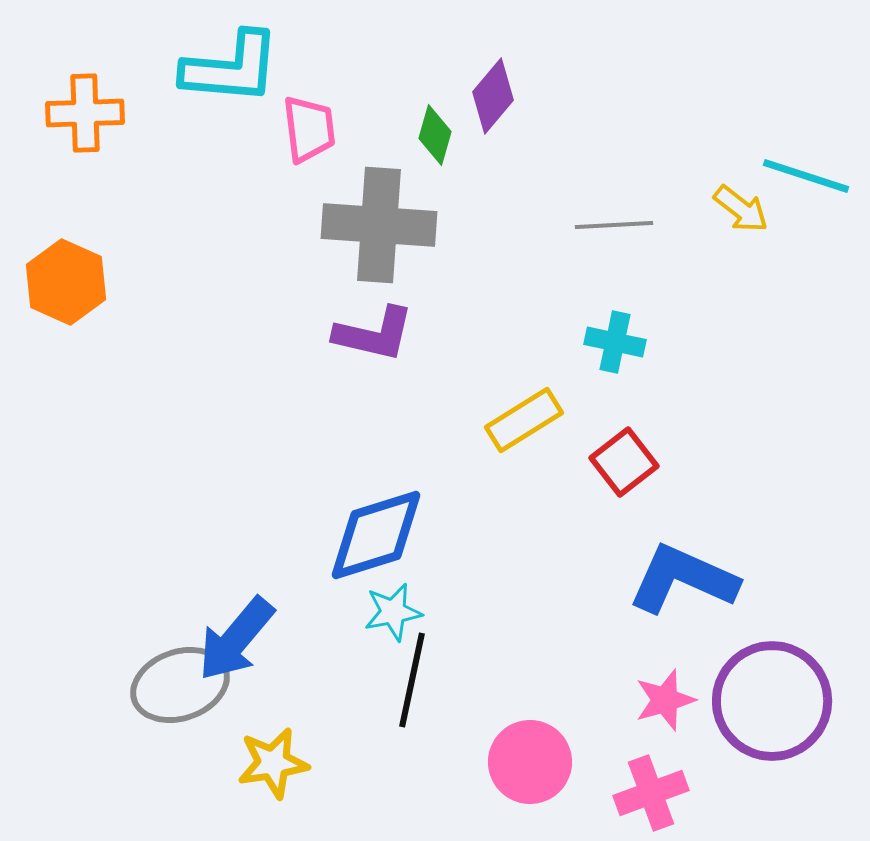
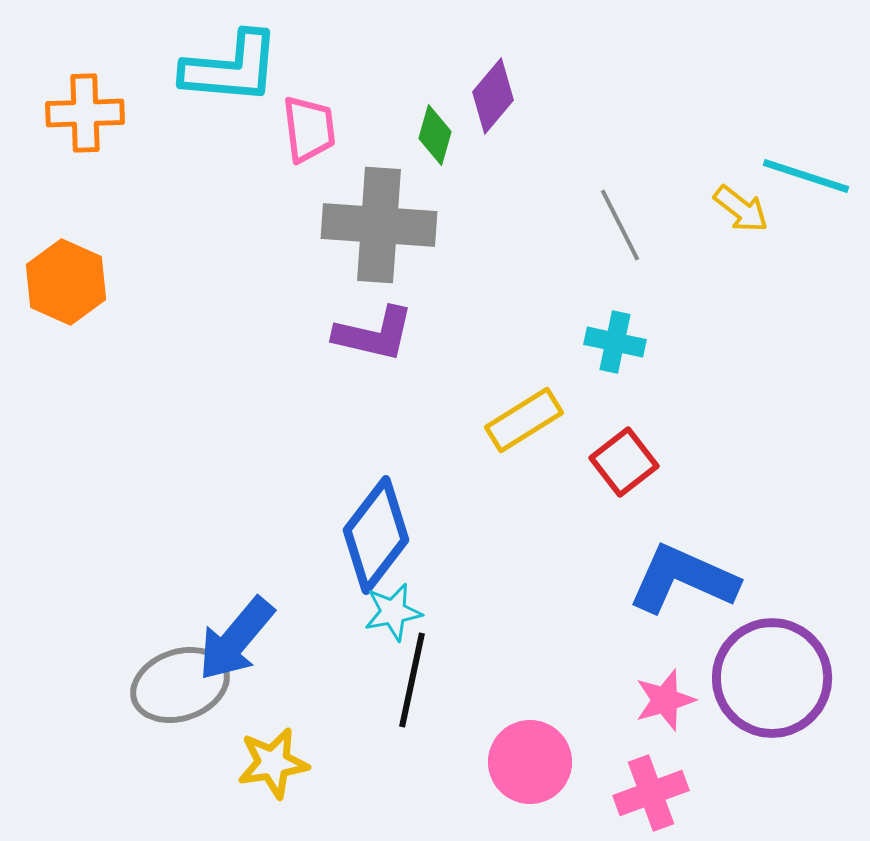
gray line: moved 6 px right; rotated 66 degrees clockwise
blue diamond: rotated 35 degrees counterclockwise
purple circle: moved 23 px up
